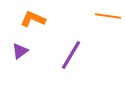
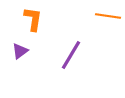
orange L-shape: rotated 75 degrees clockwise
